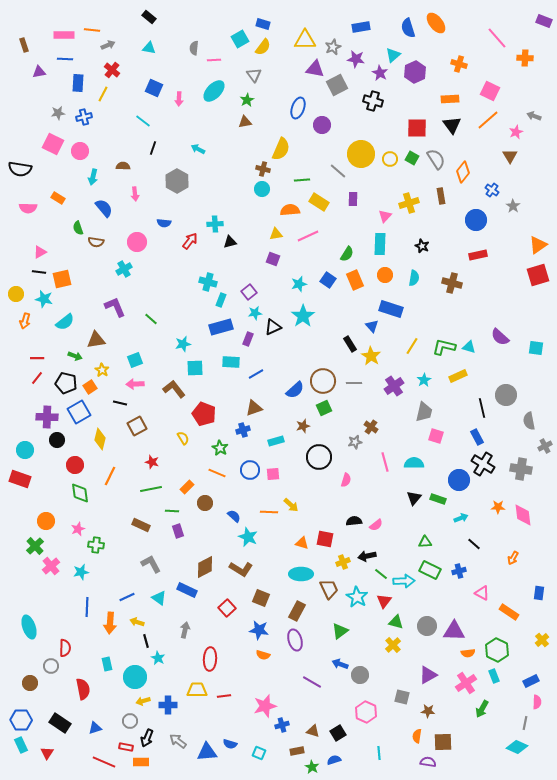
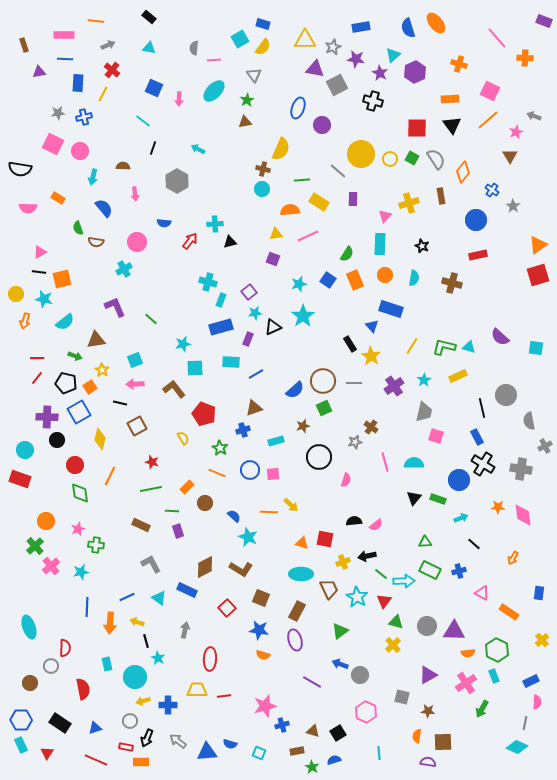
orange line at (92, 30): moved 4 px right, 9 px up
red line at (104, 762): moved 8 px left, 2 px up
